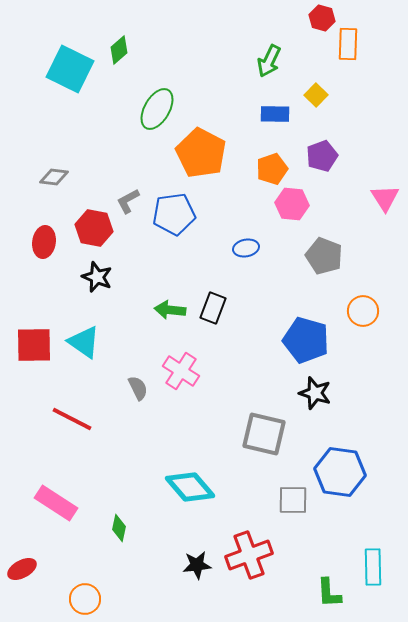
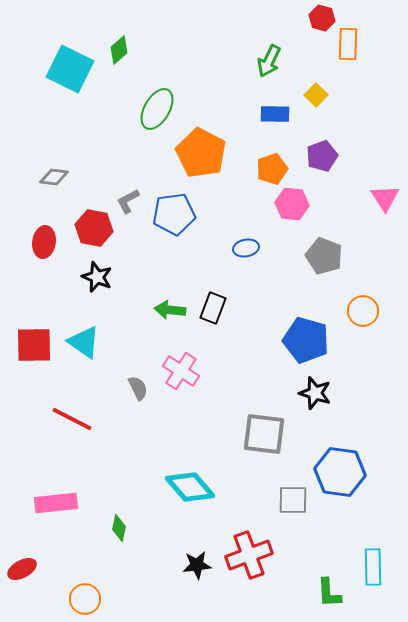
gray square at (264, 434): rotated 6 degrees counterclockwise
pink rectangle at (56, 503): rotated 39 degrees counterclockwise
